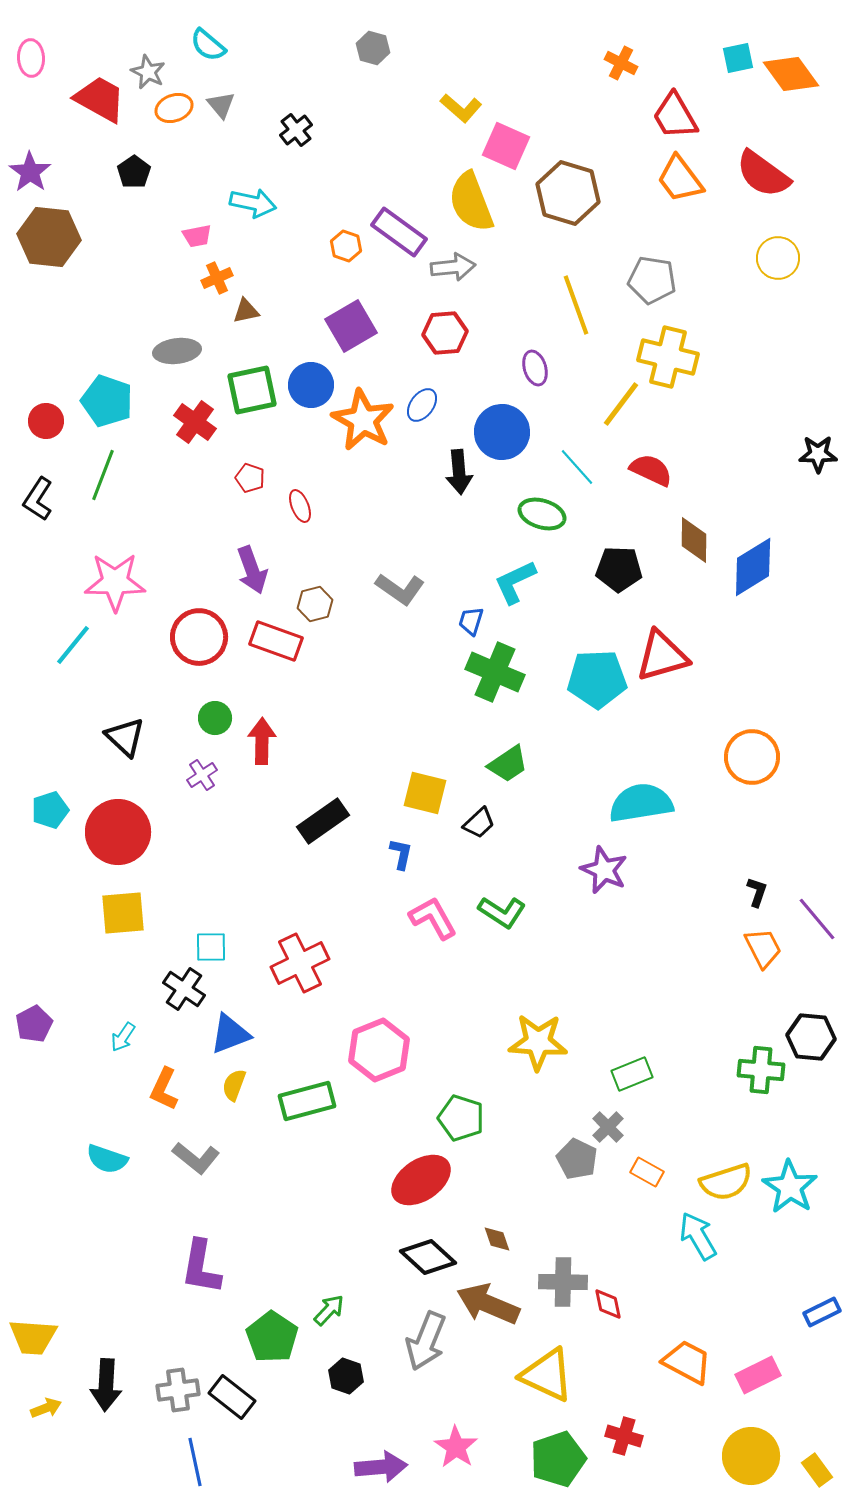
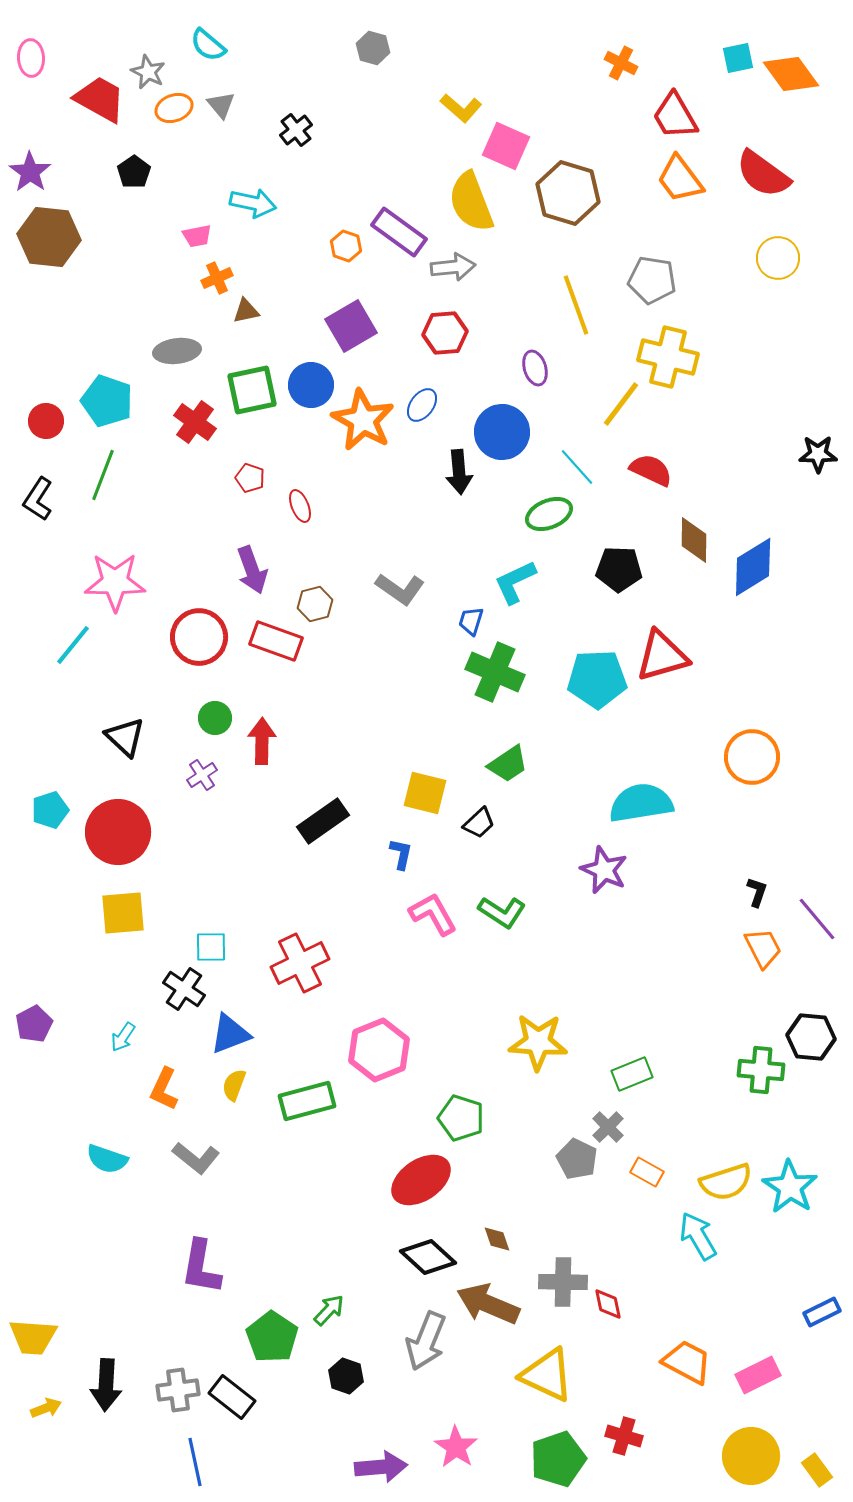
green ellipse at (542, 514): moved 7 px right; rotated 39 degrees counterclockwise
pink L-shape at (433, 918): moved 4 px up
